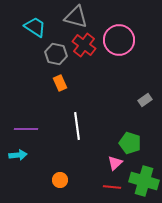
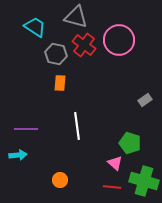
orange rectangle: rotated 28 degrees clockwise
pink triangle: rotated 35 degrees counterclockwise
